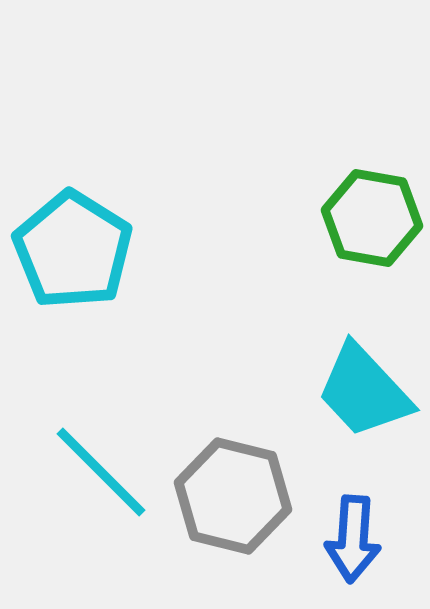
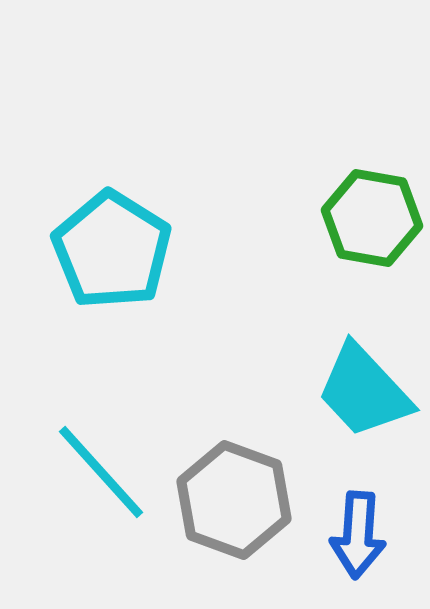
cyan pentagon: moved 39 px right
cyan line: rotated 3 degrees clockwise
gray hexagon: moved 1 px right, 4 px down; rotated 6 degrees clockwise
blue arrow: moved 5 px right, 4 px up
